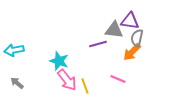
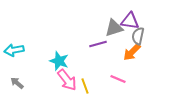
gray triangle: moved 2 px up; rotated 24 degrees counterclockwise
gray semicircle: moved 1 px right, 2 px up
